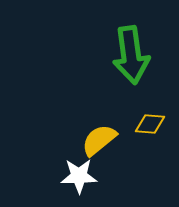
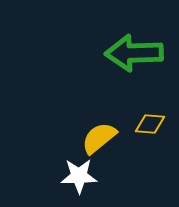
green arrow: moved 3 px right, 2 px up; rotated 96 degrees clockwise
yellow semicircle: moved 2 px up
